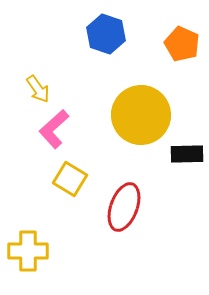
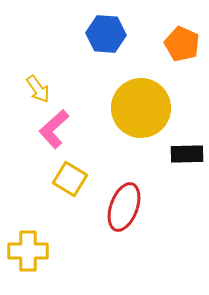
blue hexagon: rotated 15 degrees counterclockwise
yellow circle: moved 7 px up
